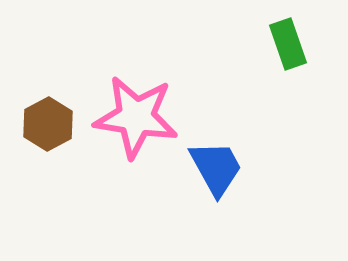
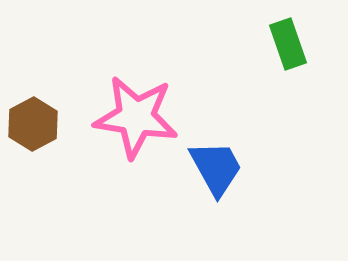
brown hexagon: moved 15 px left
